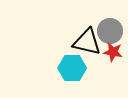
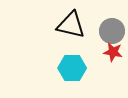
gray circle: moved 2 px right
black triangle: moved 16 px left, 17 px up
